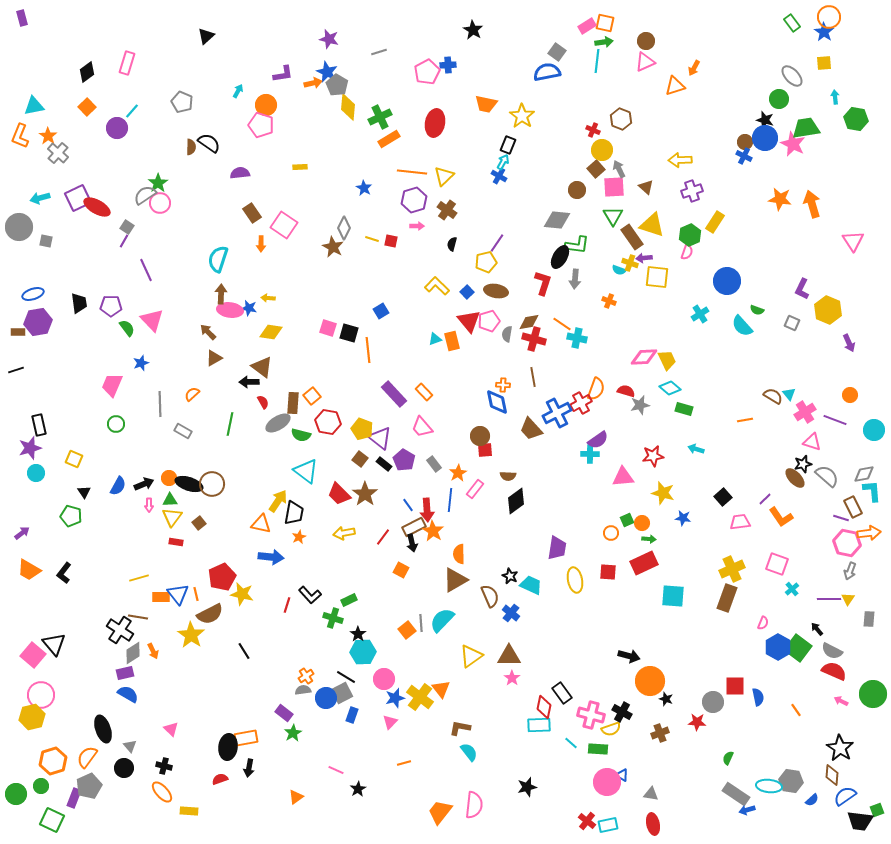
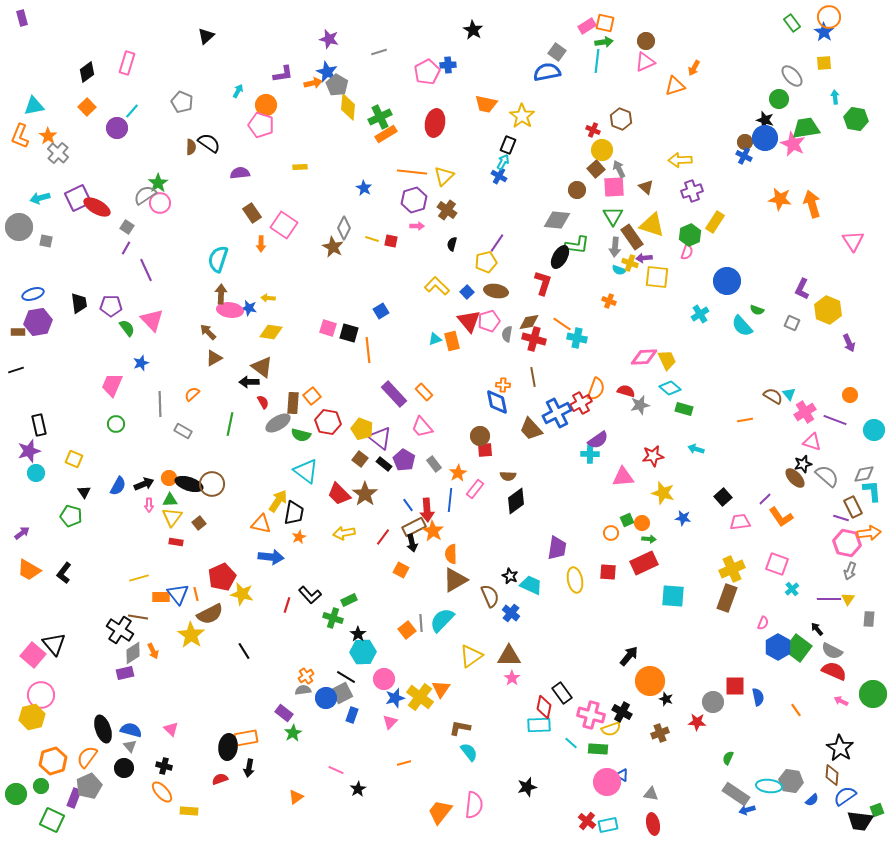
orange rectangle at (389, 139): moved 3 px left, 5 px up
purple line at (124, 241): moved 2 px right, 7 px down
gray arrow at (575, 279): moved 40 px right, 32 px up
purple star at (30, 448): moved 1 px left, 3 px down
orange semicircle at (459, 554): moved 8 px left
black arrow at (629, 656): rotated 65 degrees counterclockwise
orange triangle at (441, 689): rotated 12 degrees clockwise
blue semicircle at (128, 694): moved 3 px right, 36 px down; rotated 15 degrees counterclockwise
